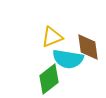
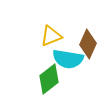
yellow triangle: moved 1 px left, 1 px up
brown diamond: moved 3 px up; rotated 32 degrees clockwise
